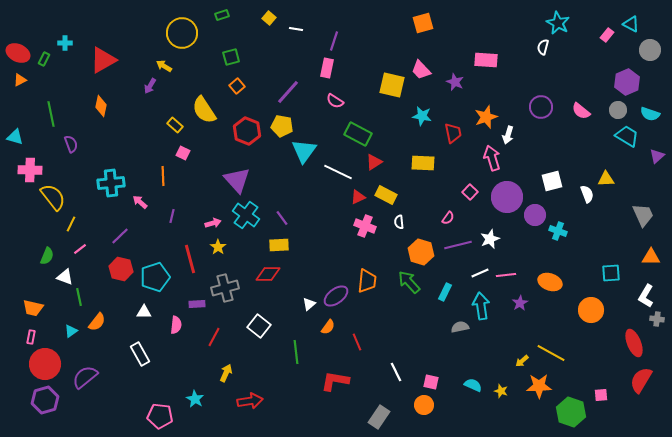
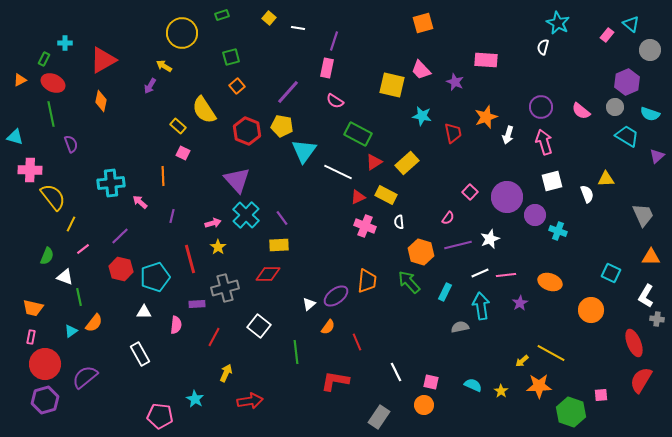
cyan triangle at (631, 24): rotated 12 degrees clockwise
white line at (296, 29): moved 2 px right, 1 px up
red ellipse at (18, 53): moved 35 px right, 30 px down
orange diamond at (101, 106): moved 5 px up
gray circle at (618, 110): moved 3 px left, 3 px up
yellow rectangle at (175, 125): moved 3 px right, 1 px down
pink arrow at (492, 158): moved 52 px right, 16 px up
yellow rectangle at (423, 163): moved 16 px left; rotated 45 degrees counterclockwise
cyan cross at (246, 215): rotated 8 degrees clockwise
pink line at (80, 249): moved 3 px right
cyan square at (611, 273): rotated 30 degrees clockwise
orange semicircle at (97, 322): moved 3 px left, 1 px down
yellow star at (501, 391): rotated 16 degrees clockwise
